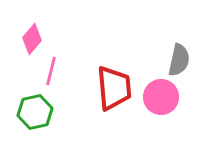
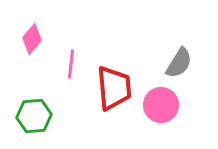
gray semicircle: moved 3 px down; rotated 20 degrees clockwise
pink line: moved 20 px right, 7 px up; rotated 8 degrees counterclockwise
pink circle: moved 8 px down
green hexagon: moved 1 px left, 4 px down; rotated 8 degrees clockwise
